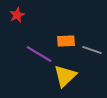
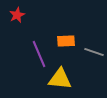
gray line: moved 2 px right, 2 px down
purple line: rotated 36 degrees clockwise
yellow triangle: moved 5 px left, 3 px down; rotated 50 degrees clockwise
